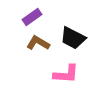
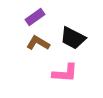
purple rectangle: moved 3 px right
pink L-shape: moved 1 px left, 1 px up
